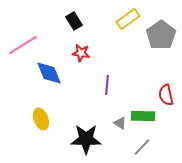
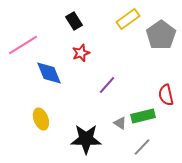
red star: rotated 30 degrees counterclockwise
purple line: rotated 36 degrees clockwise
green rectangle: rotated 15 degrees counterclockwise
